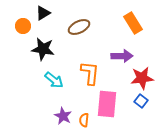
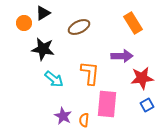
orange circle: moved 1 px right, 3 px up
cyan arrow: moved 1 px up
blue square: moved 6 px right, 4 px down; rotated 24 degrees clockwise
